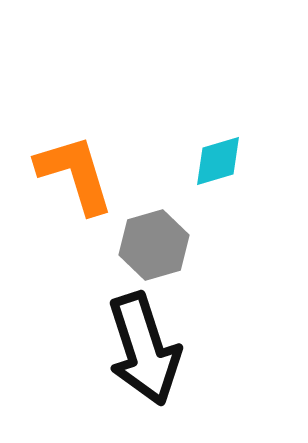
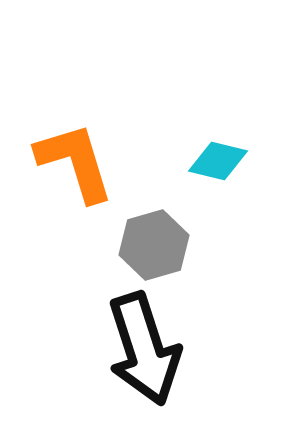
cyan diamond: rotated 30 degrees clockwise
orange L-shape: moved 12 px up
